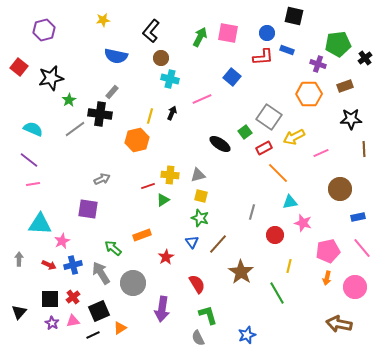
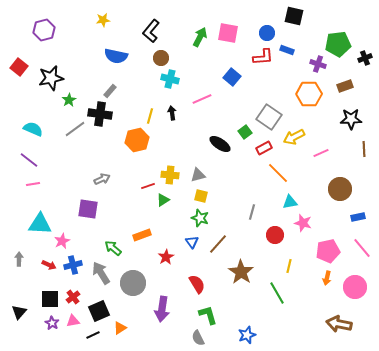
black cross at (365, 58): rotated 16 degrees clockwise
gray rectangle at (112, 92): moved 2 px left, 1 px up
black arrow at (172, 113): rotated 32 degrees counterclockwise
